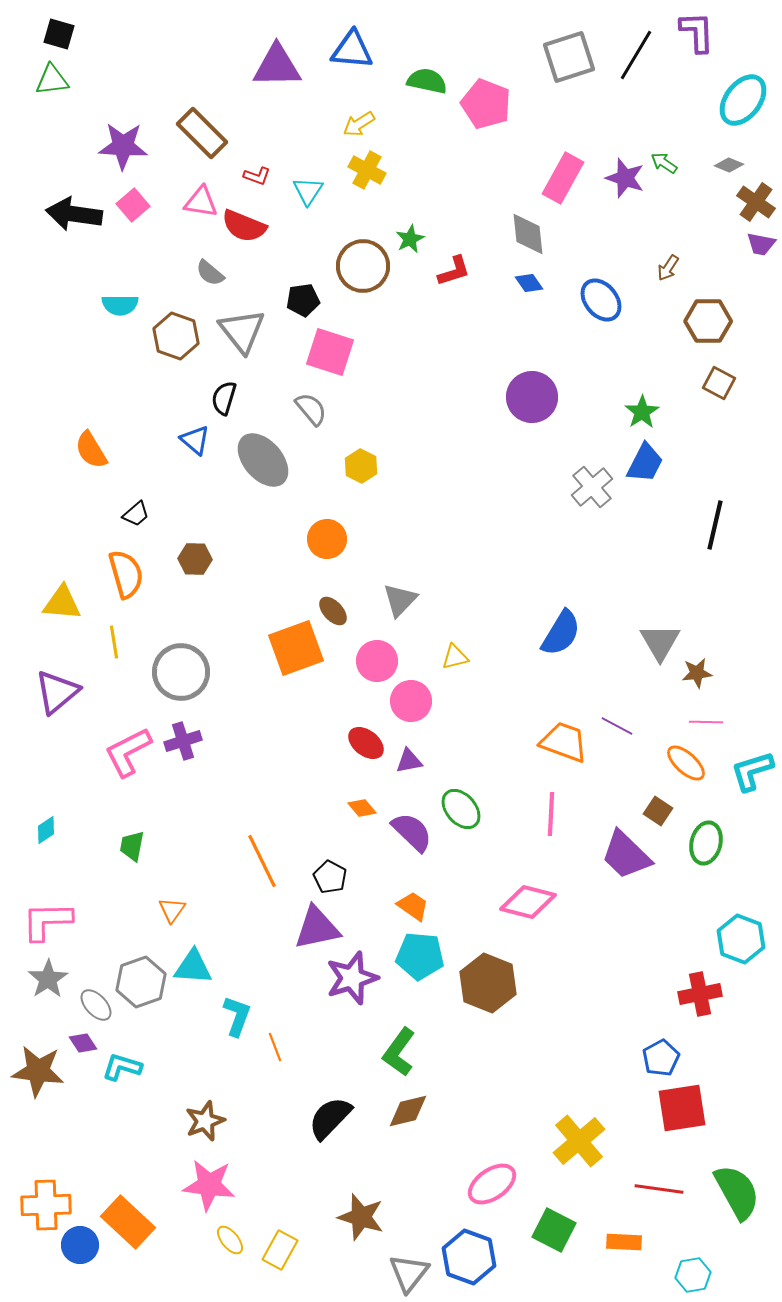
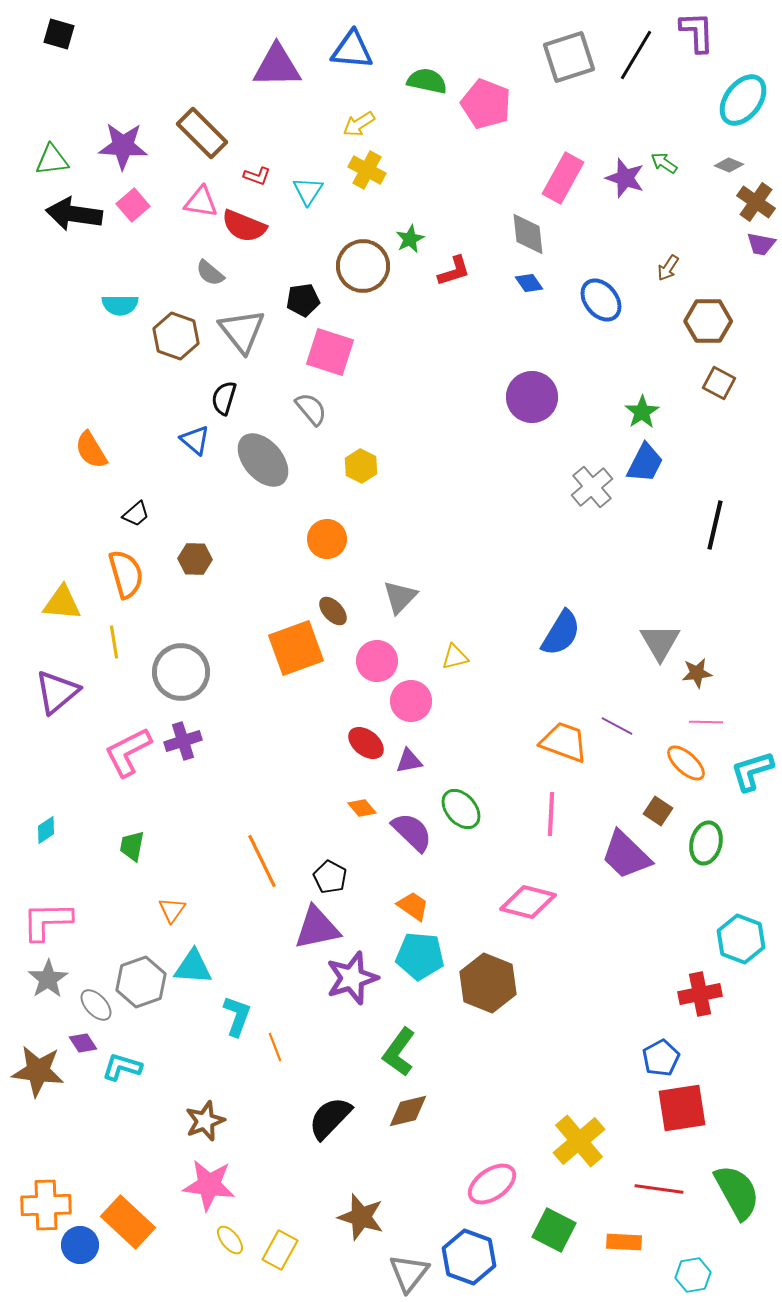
green triangle at (52, 80): moved 80 px down
gray triangle at (400, 600): moved 3 px up
